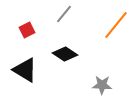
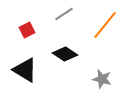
gray line: rotated 18 degrees clockwise
orange line: moved 11 px left
gray star: moved 6 px up; rotated 12 degrees clockwise
